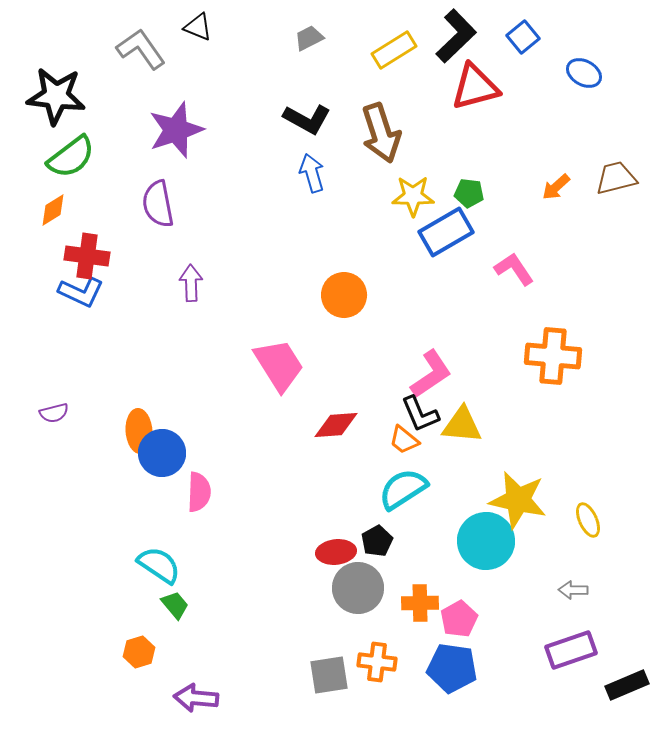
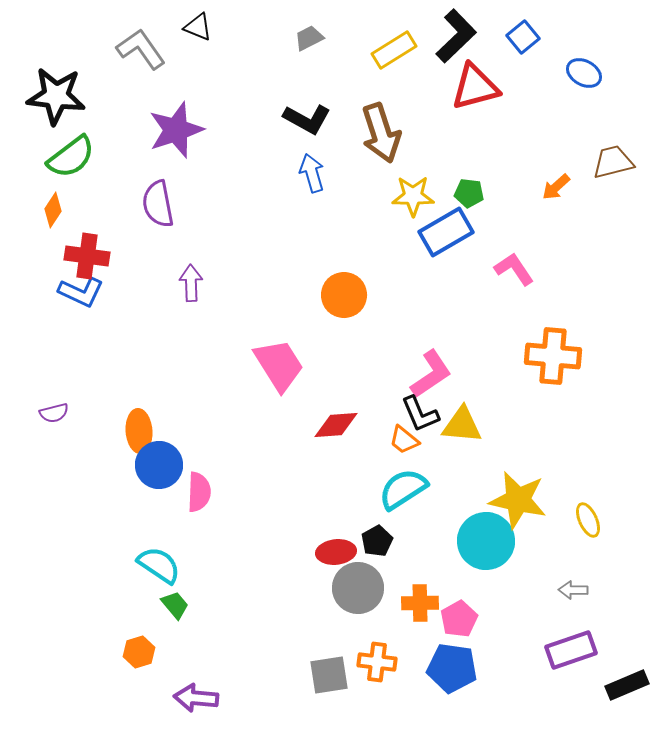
brown trapezoid at (616, 178): moved 3 px left, 16 px up
orange diamond at (53, 210): rotated 24 degrees counterclockwise
blue circle at (162, 453): moved 3 px left, 12 px down
